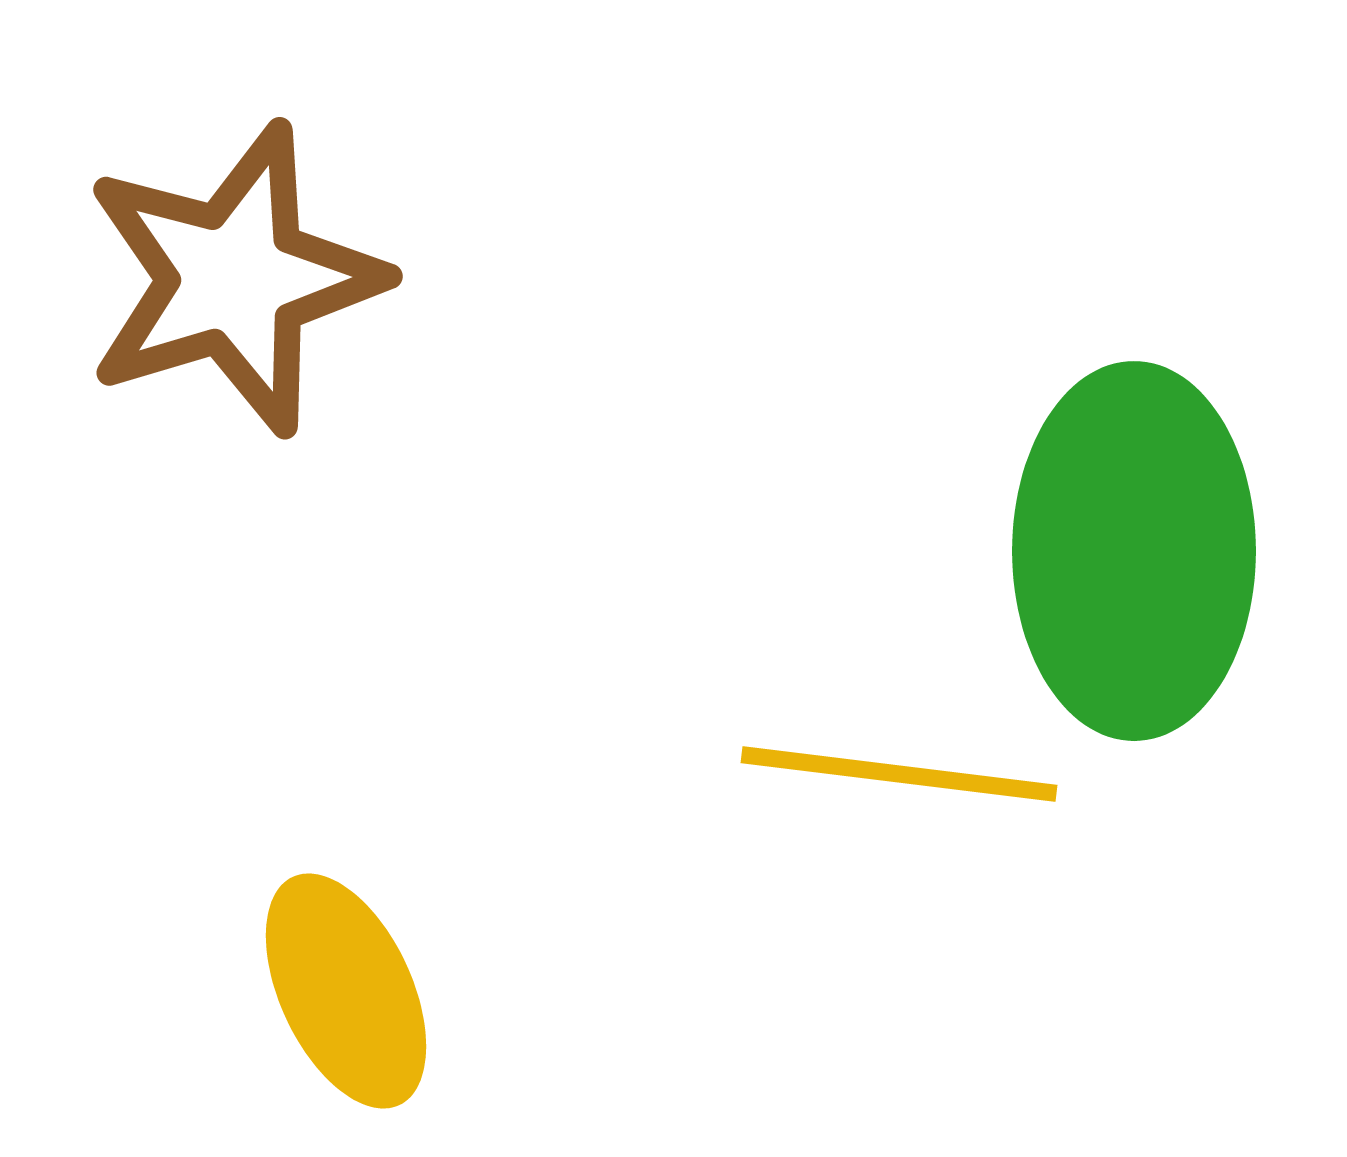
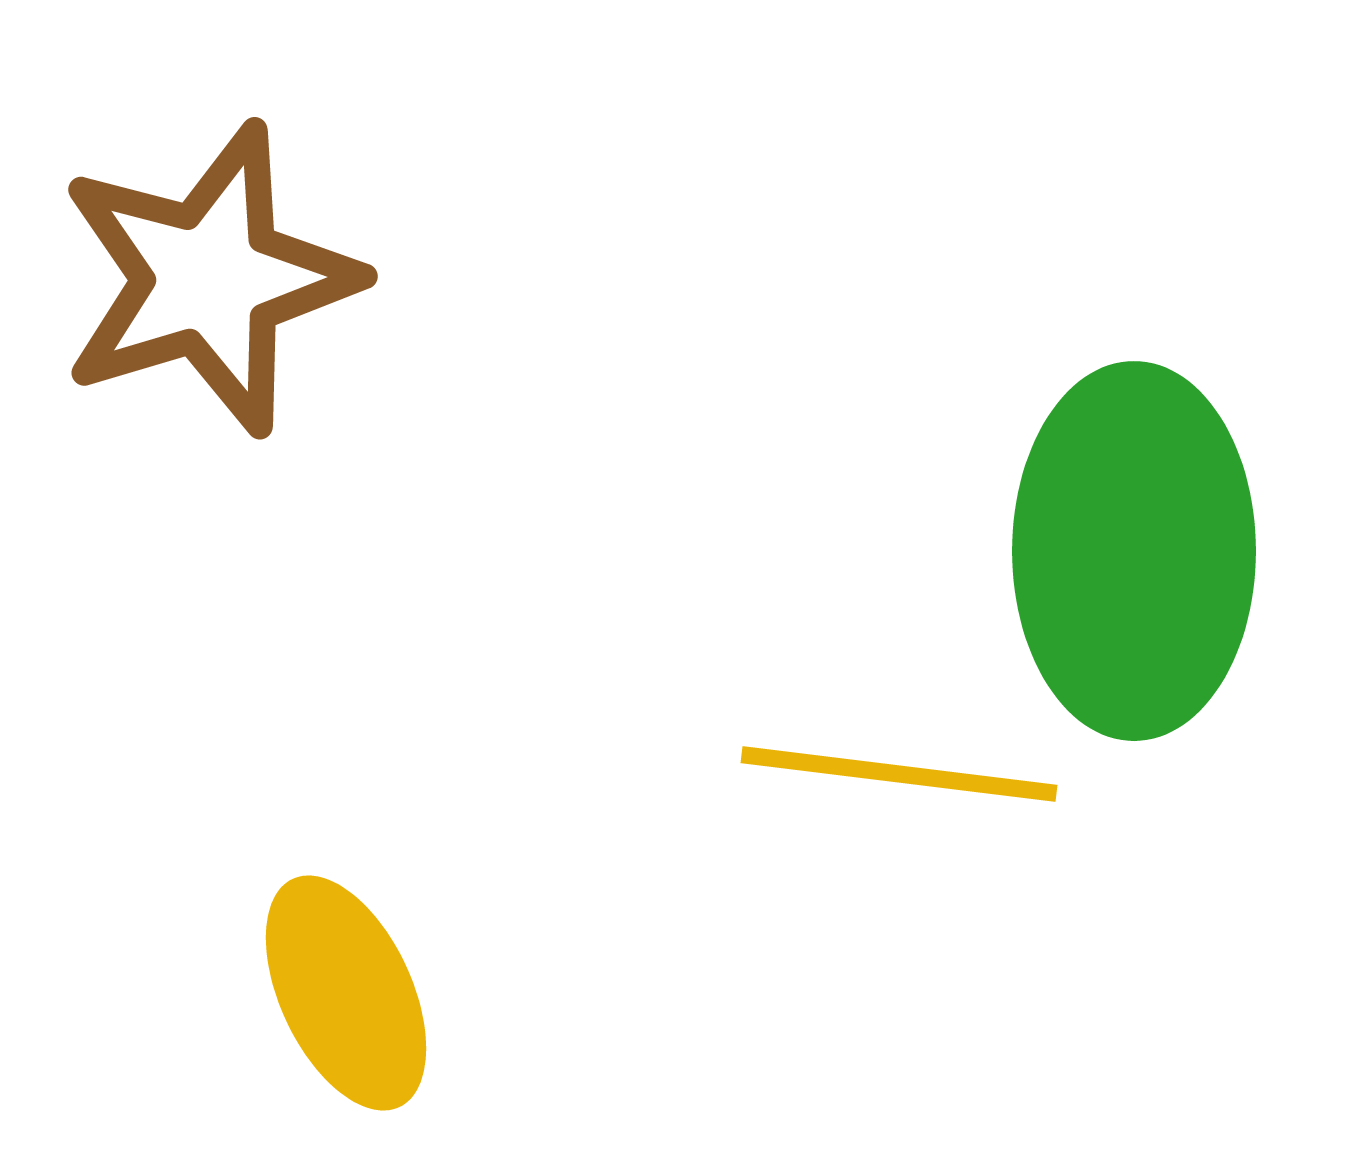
brown star: moved 25 px left
yellow ellipse: moved 2 px down
